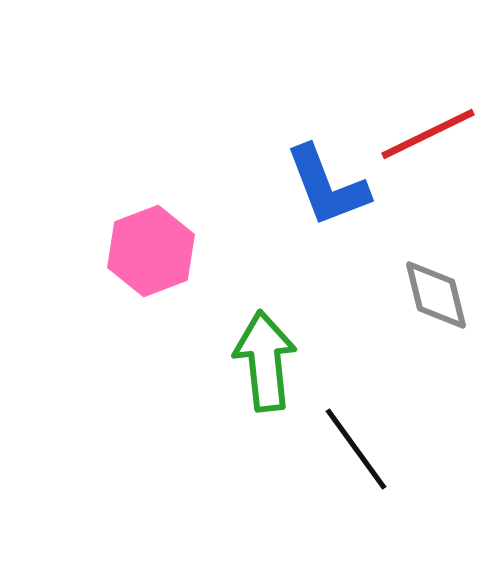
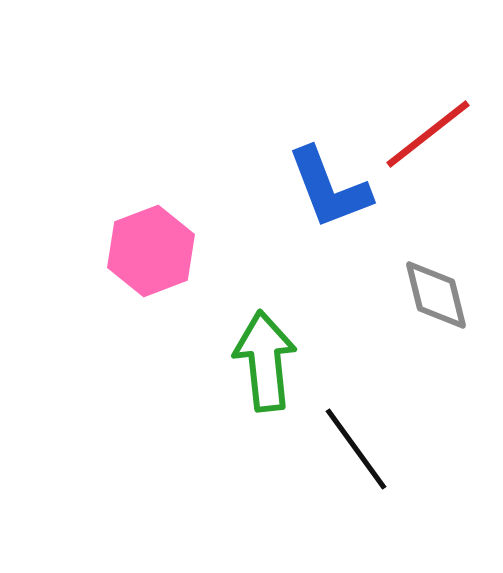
red line: rotated 12 degrees counterclockwise
blue L-shape: moved 2 px right, 2 px down
